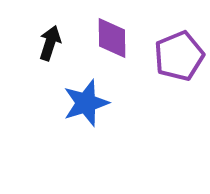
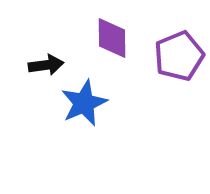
black arrow: moved 4 px left, 22 px down; rotated 64 degrees clockwise
blue star: moved 2 px left; rotated 6 degrees counterclockwise
